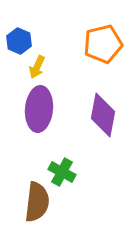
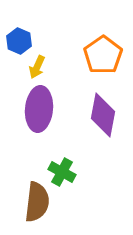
orange pentagon: moved 11 px down; rotated 21 degrees counterclockwise
